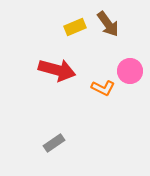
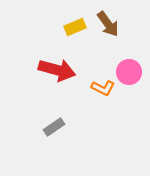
pink circle: moved 1 px left, 1 px down
gray rectangle: moved 16 px up
